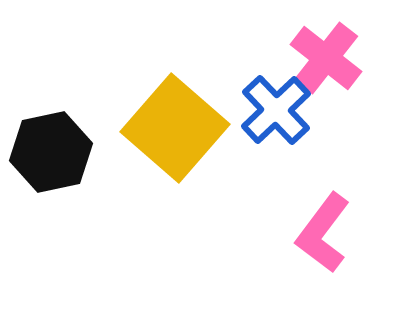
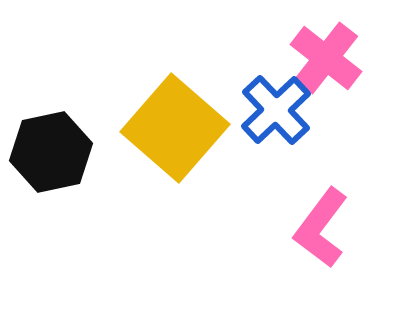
pink L-shape: moved 2 px left, 5 px up
